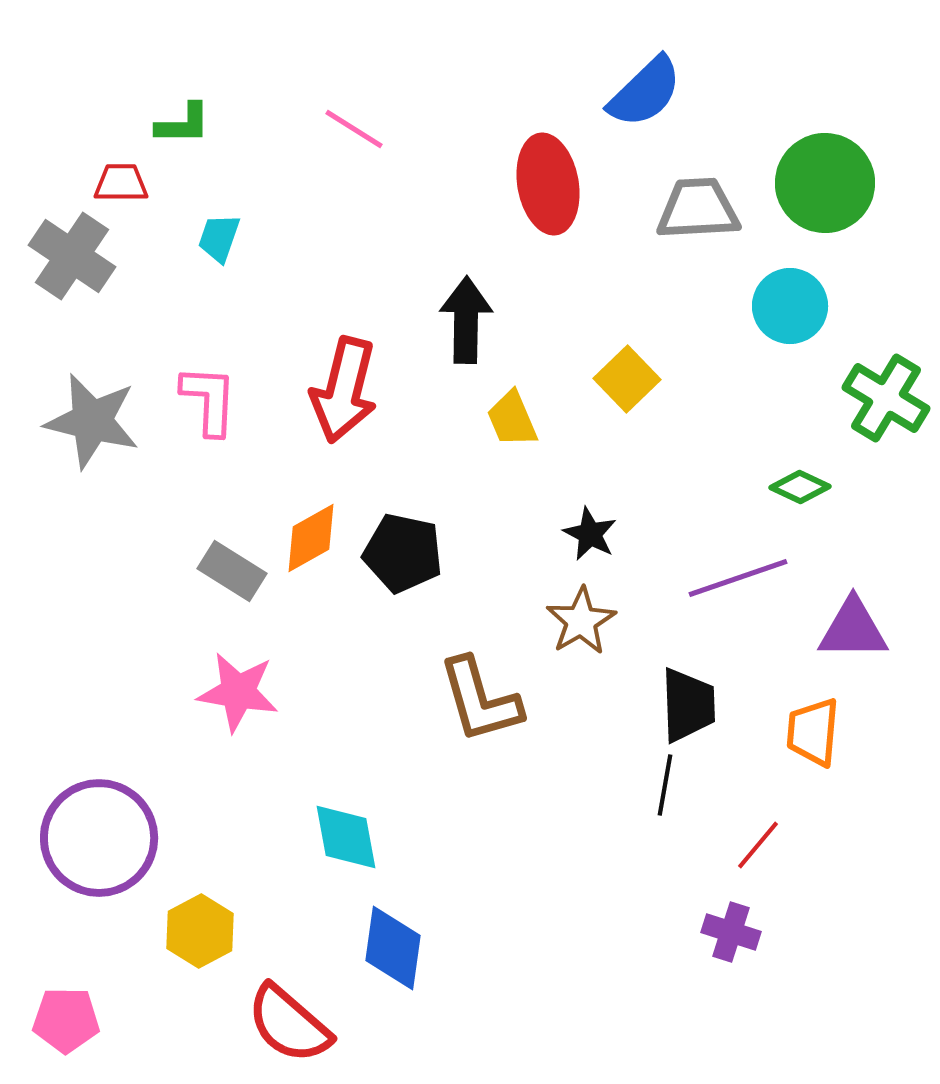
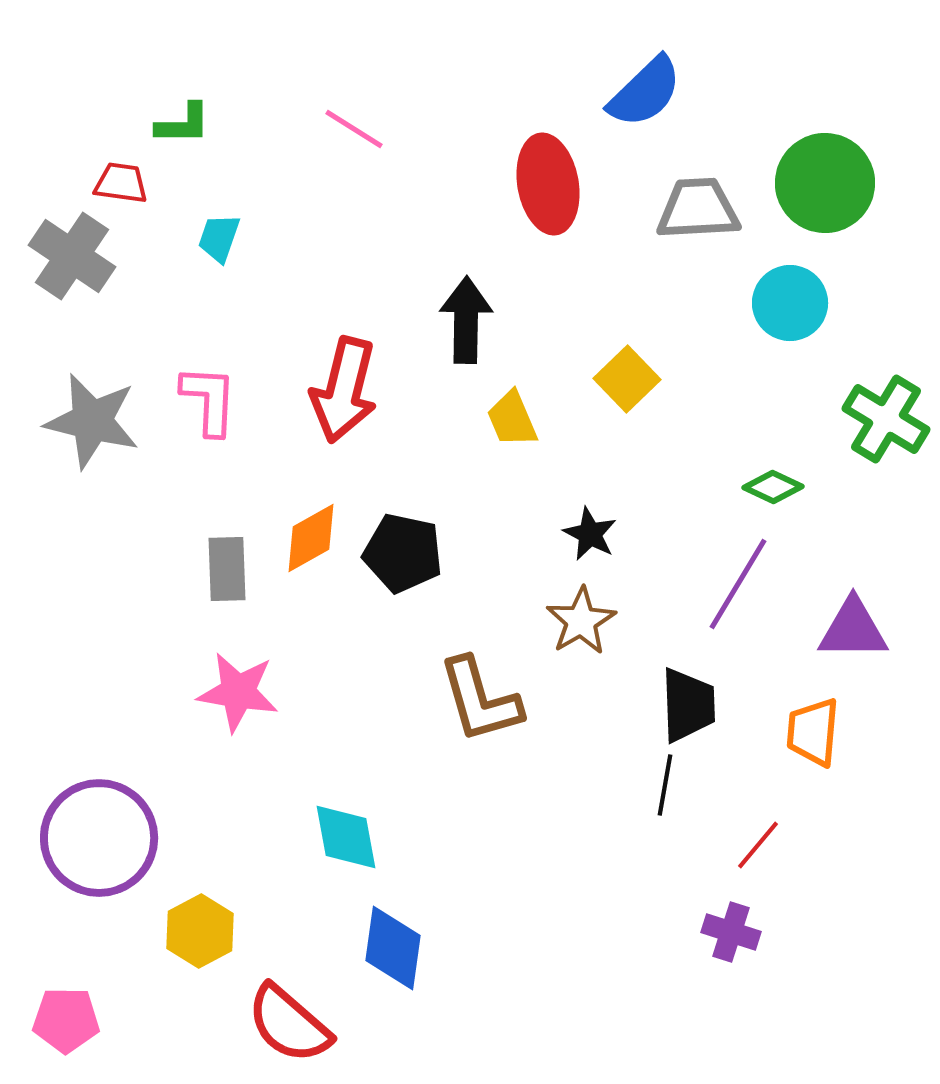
red trapezoid: rotated 8 degrees clockwise
cyan circle: moved 3 px up
green cross: moved 21 px down
green diamond: moved 27 px left
gray rectangle: moved 5 px left, 2 px up; rotated 56 degrees clockwise
purple line: moved 6 px down; rotated 40 degrees counterclockwise
